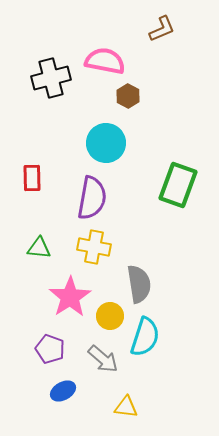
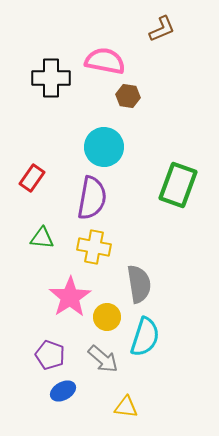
black cross: rotated 15 degrees clockwise
brown hexagon: rotated 20 degrees counterclockwise
cyan circle: moved 2 px left, 4 px down
red rectangle: rotated 36 degrees clockwise
green triangle: moved 3 px right, 10 px up
yellow circle: moved 3 px left, 1 px down
purple pentagon: moved 6 px down
